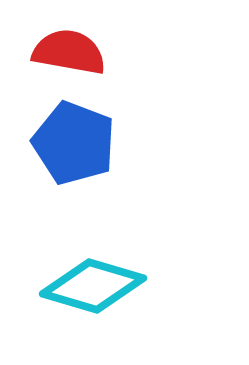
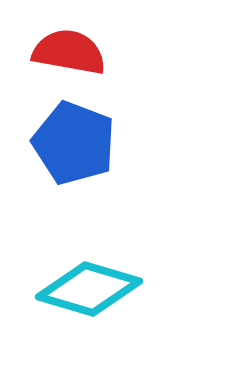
cyan diamond: moved 4 px left, 3 px down
